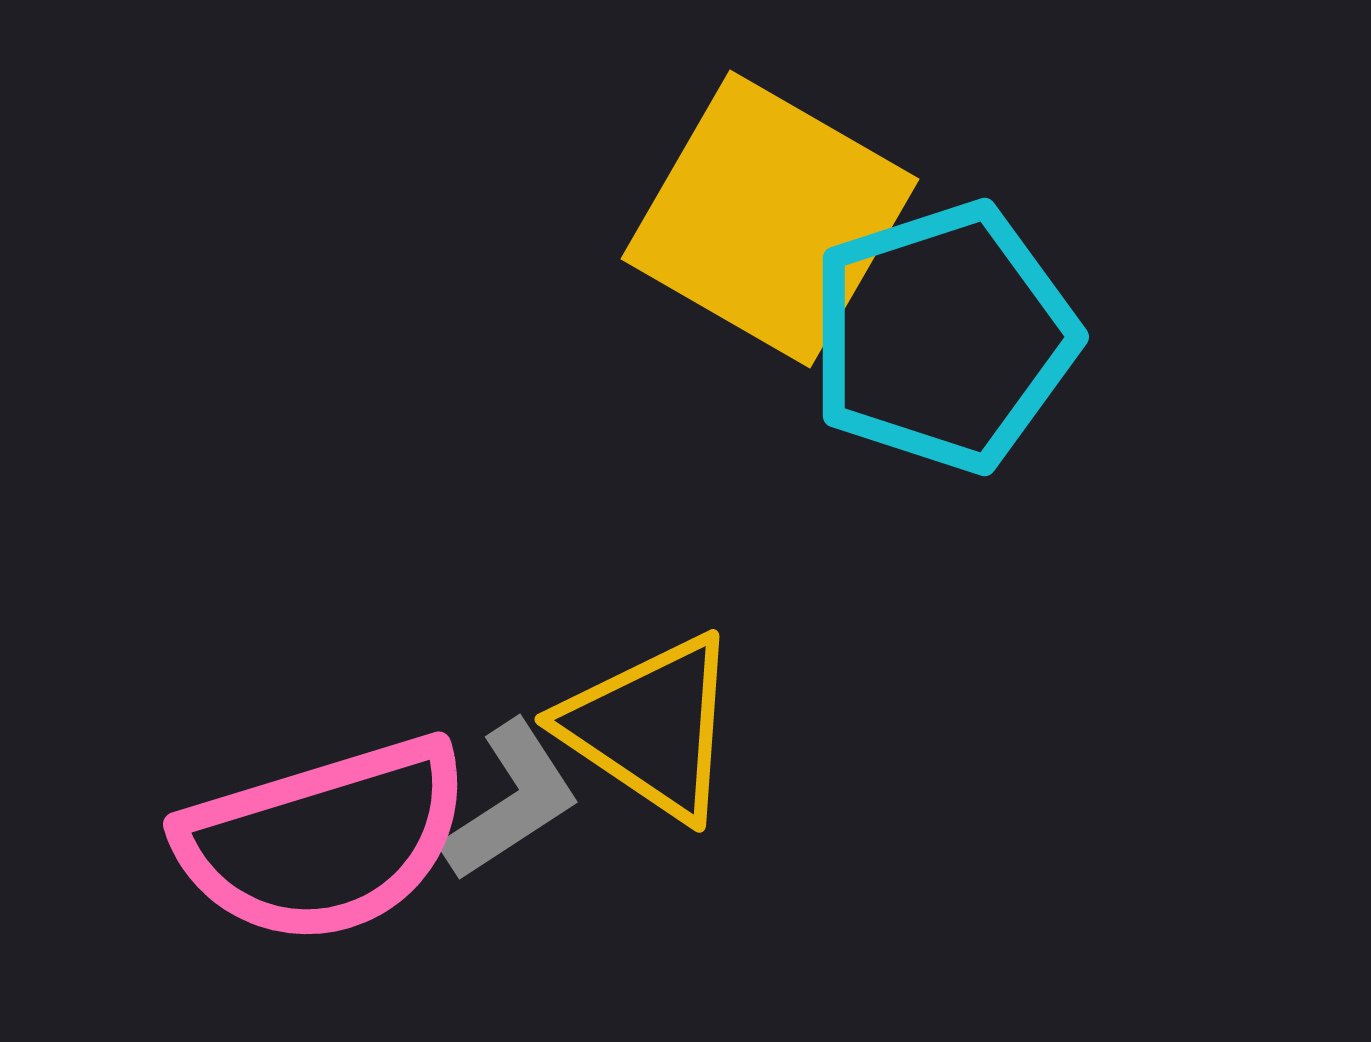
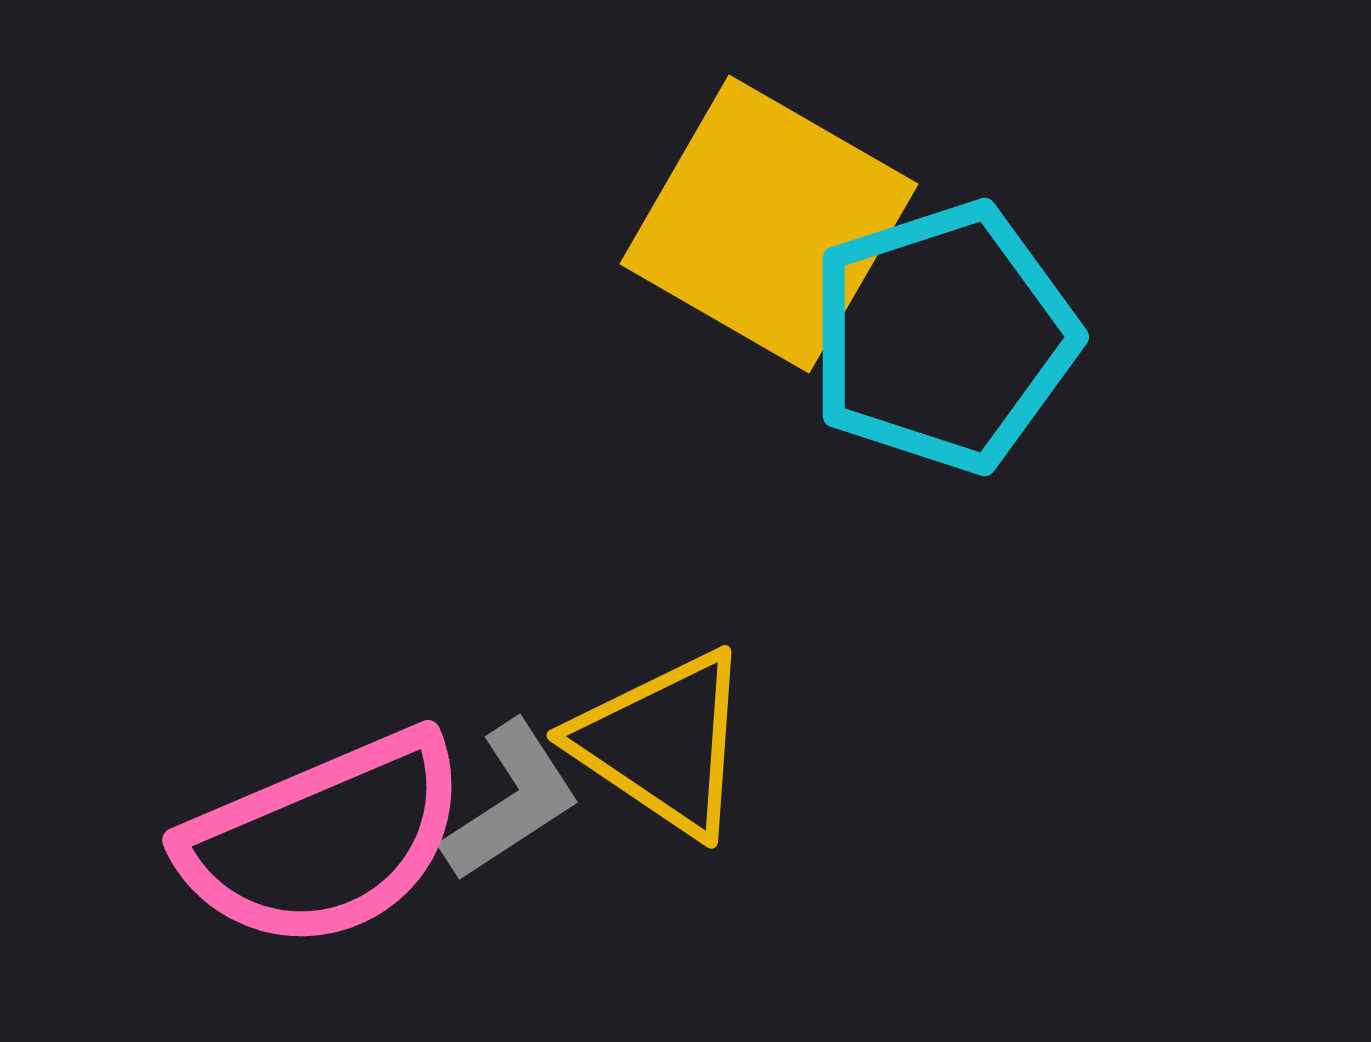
yellow square: moved 1 px left, 5 px down
yellow triangle: moved 12 px right, 16 px down
pink semicircle: rotated 6 degrees counterclockwise
